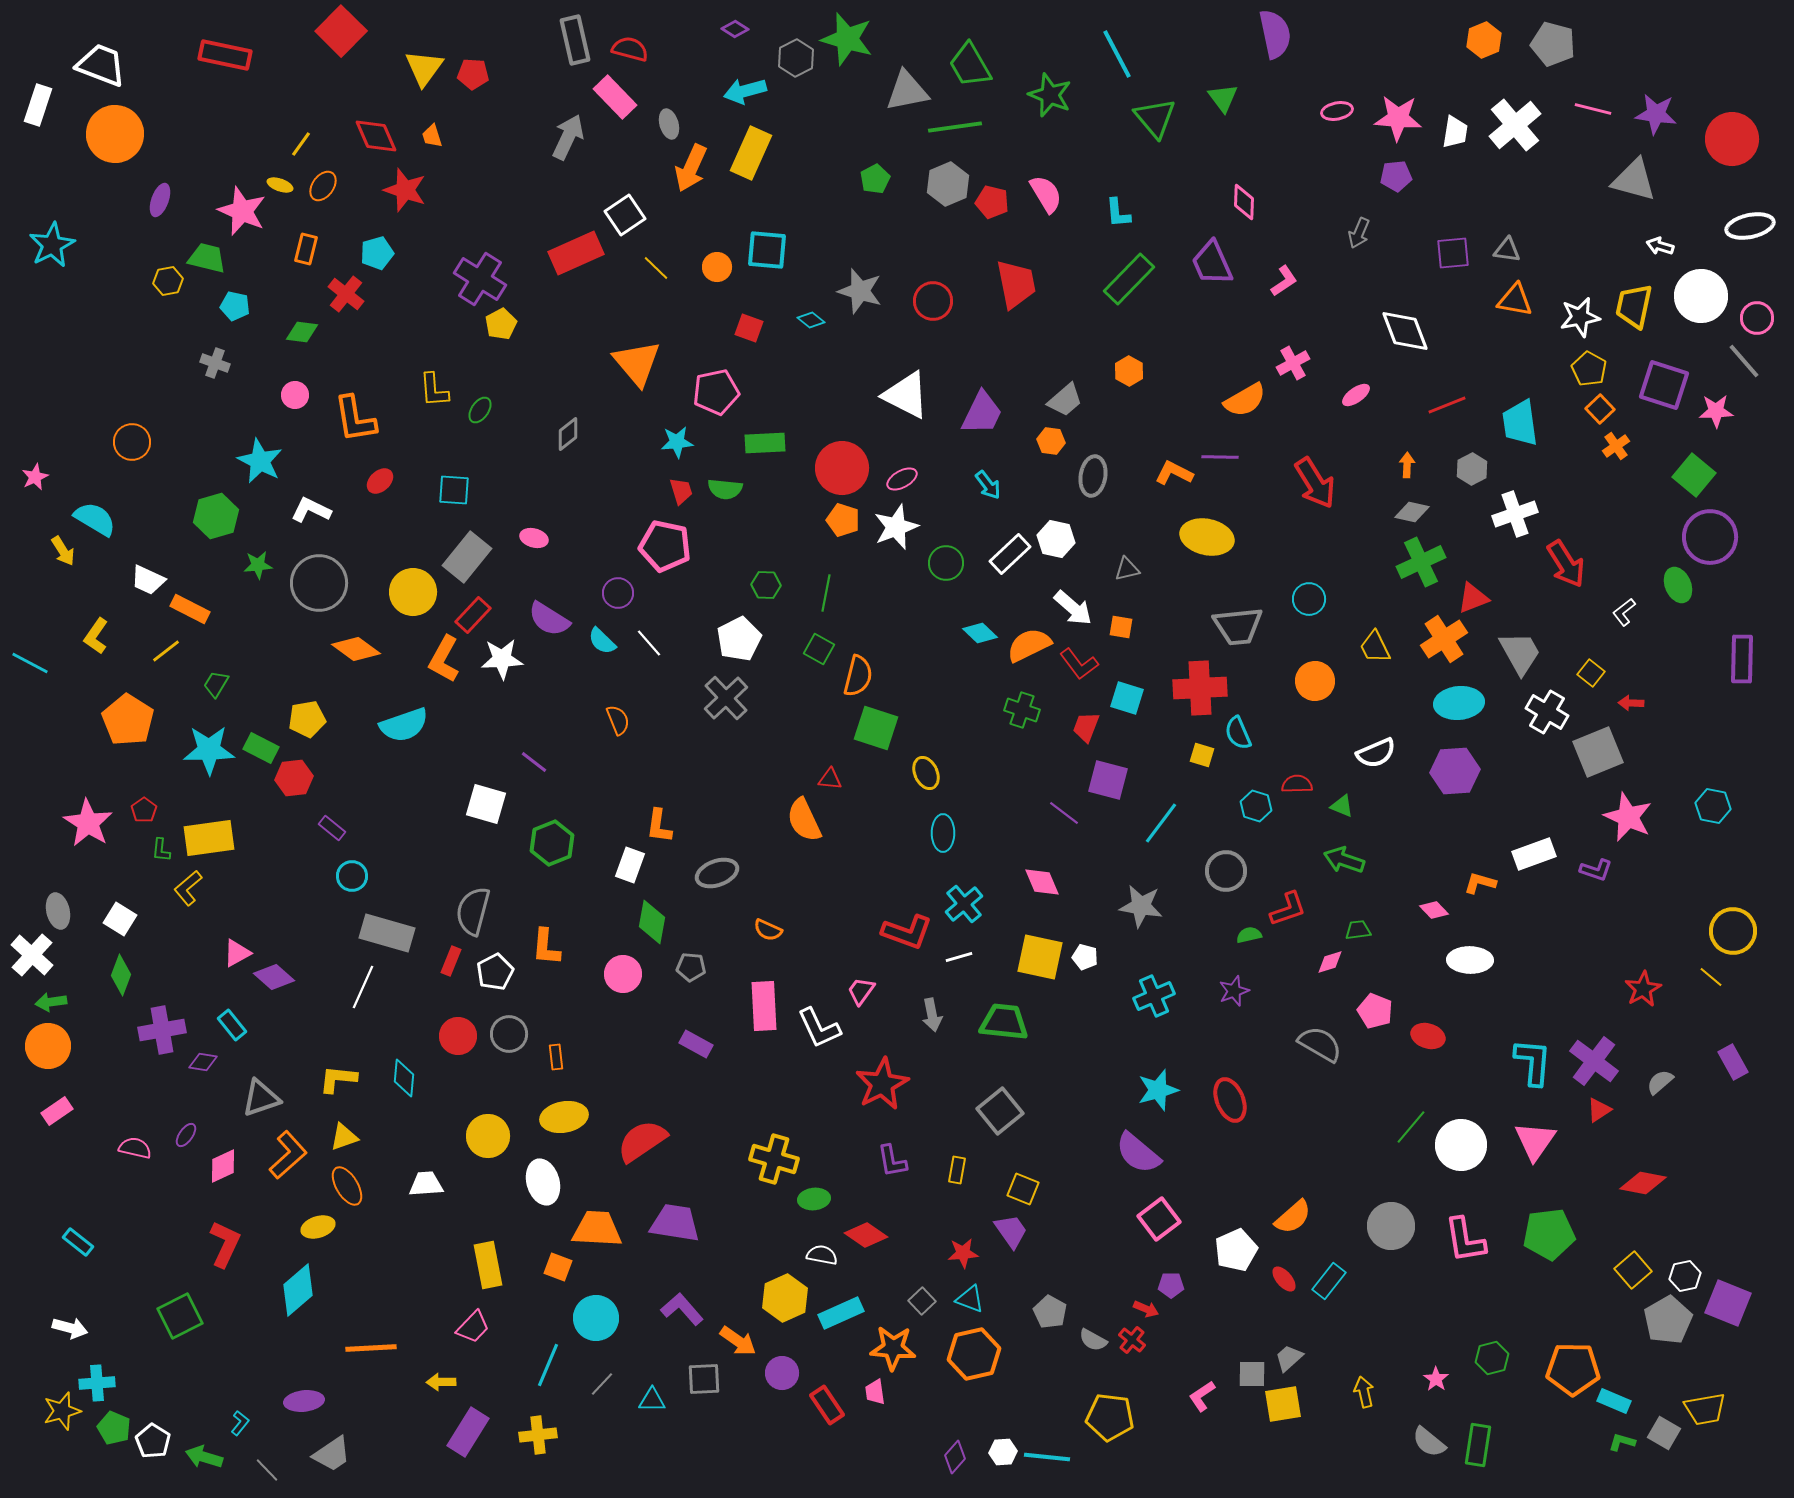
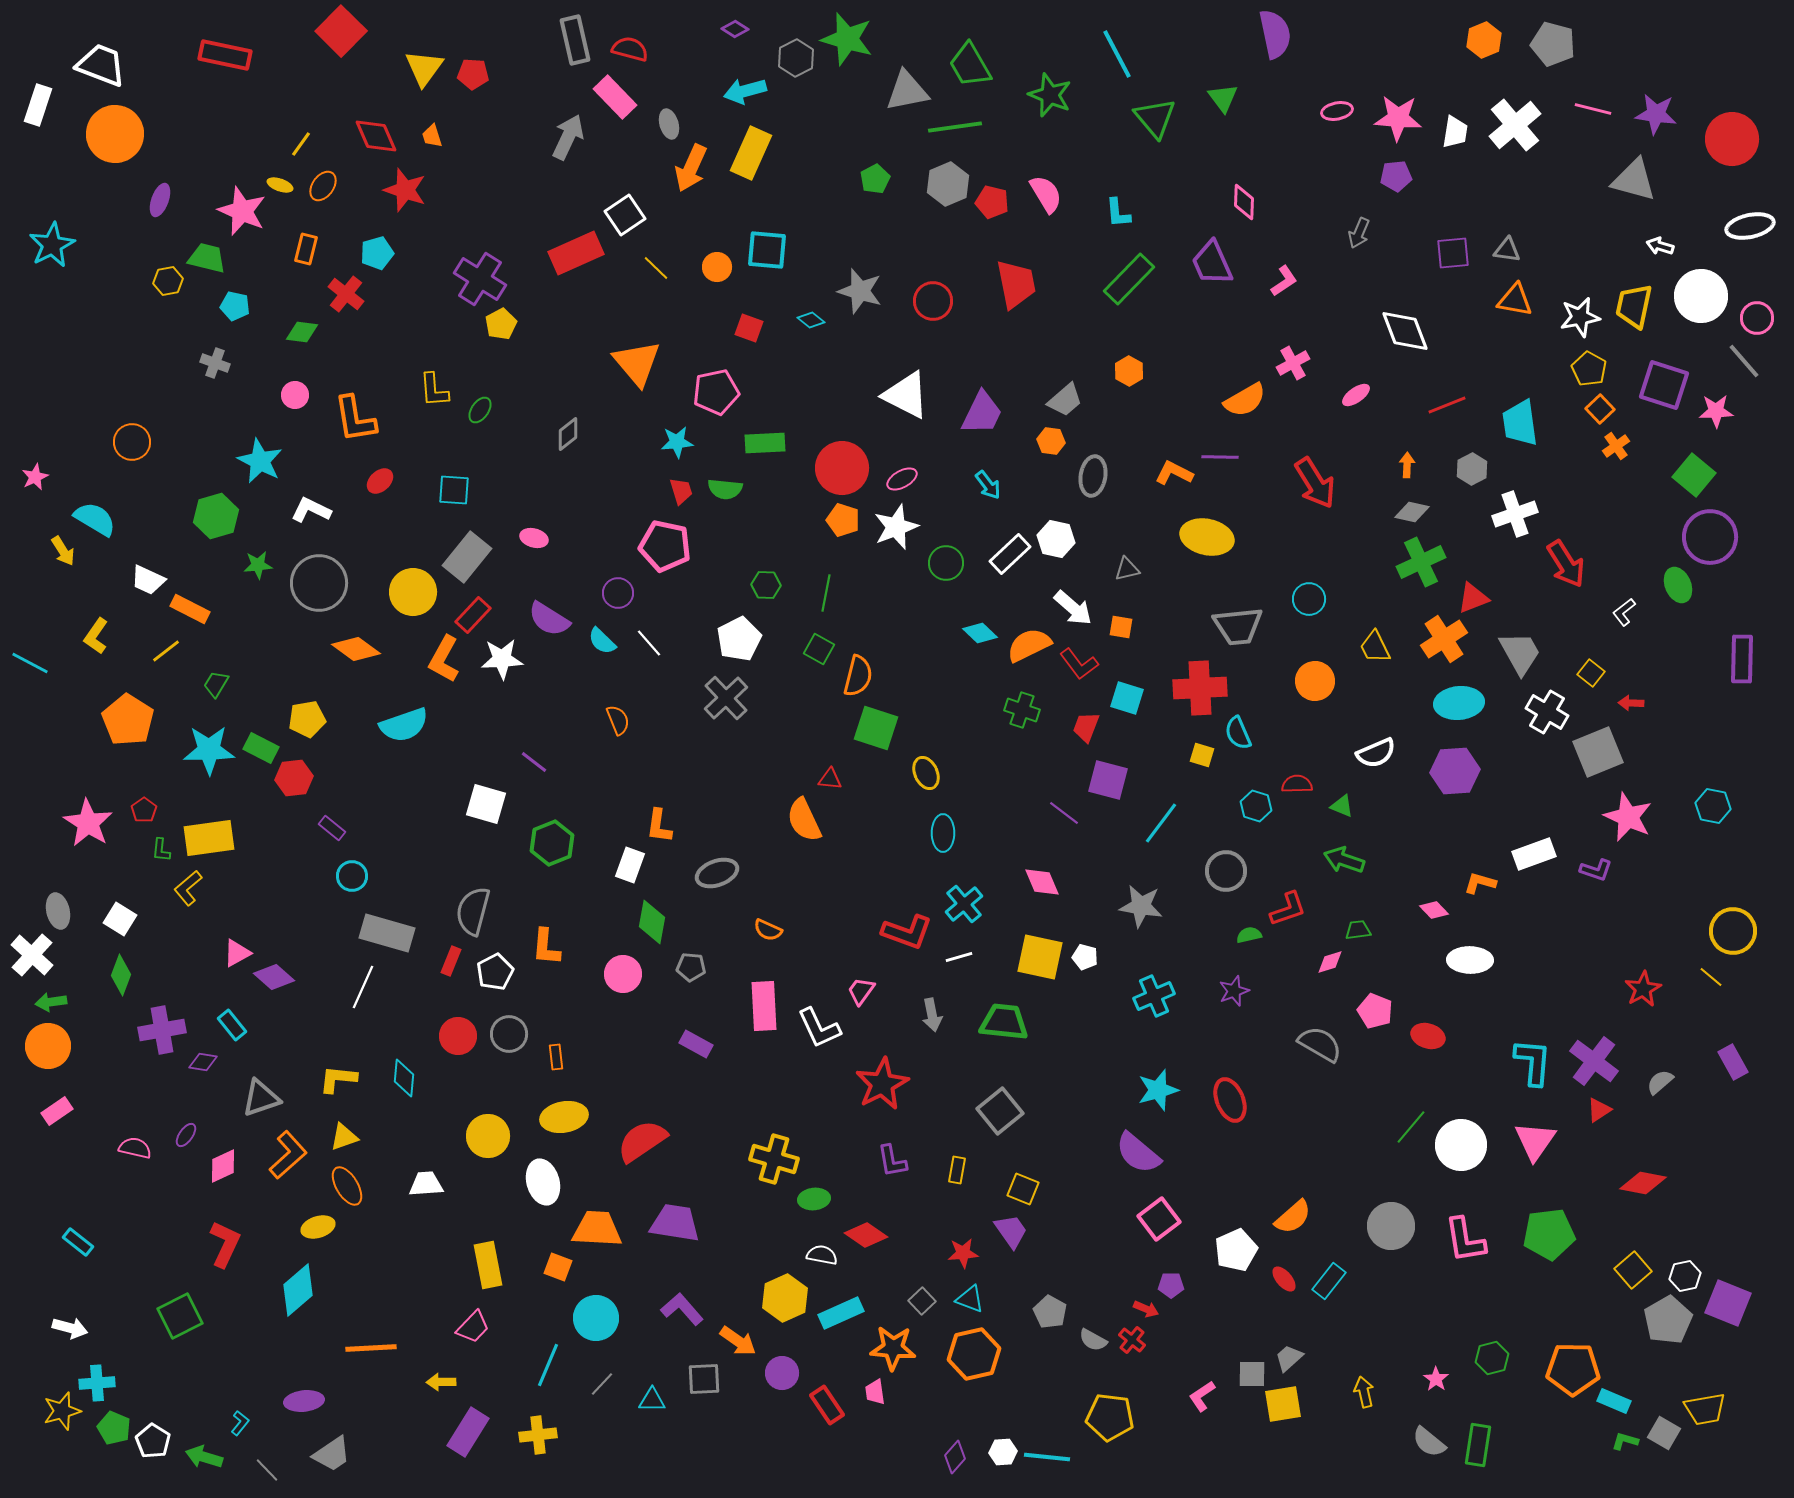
green L-shape at (1622, 1442): moved 3 px right, 1 px up
